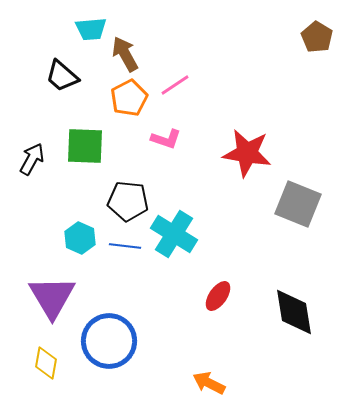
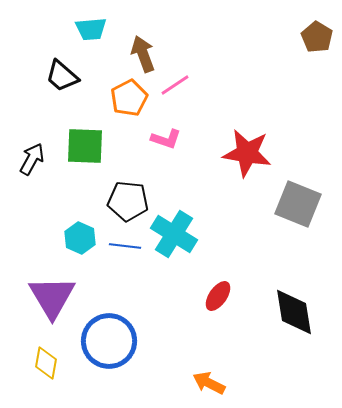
brown arrow: moved 18 px right; rotated 9 degrees clockwise
